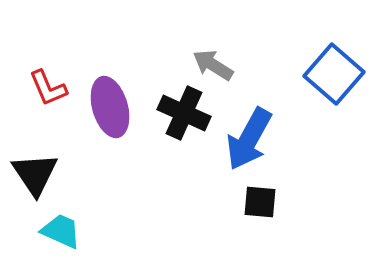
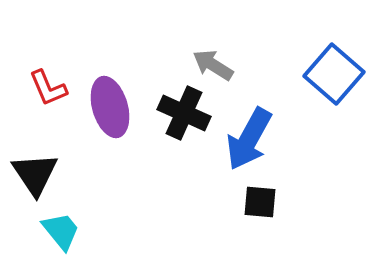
cyan trapezoid: rotated 27 degrees clockwise
